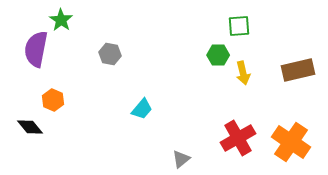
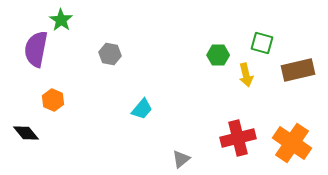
green square: moved 23 px right, 17 px down; rotated 20 degrees clockwise
yellow arrow: moved 3 px right, 2 px down
black diamond: moved 4 px left, 6 px down
red cross: rotated 16 degrees clockwise
orange cross: moved 1 px right, 1 px down
